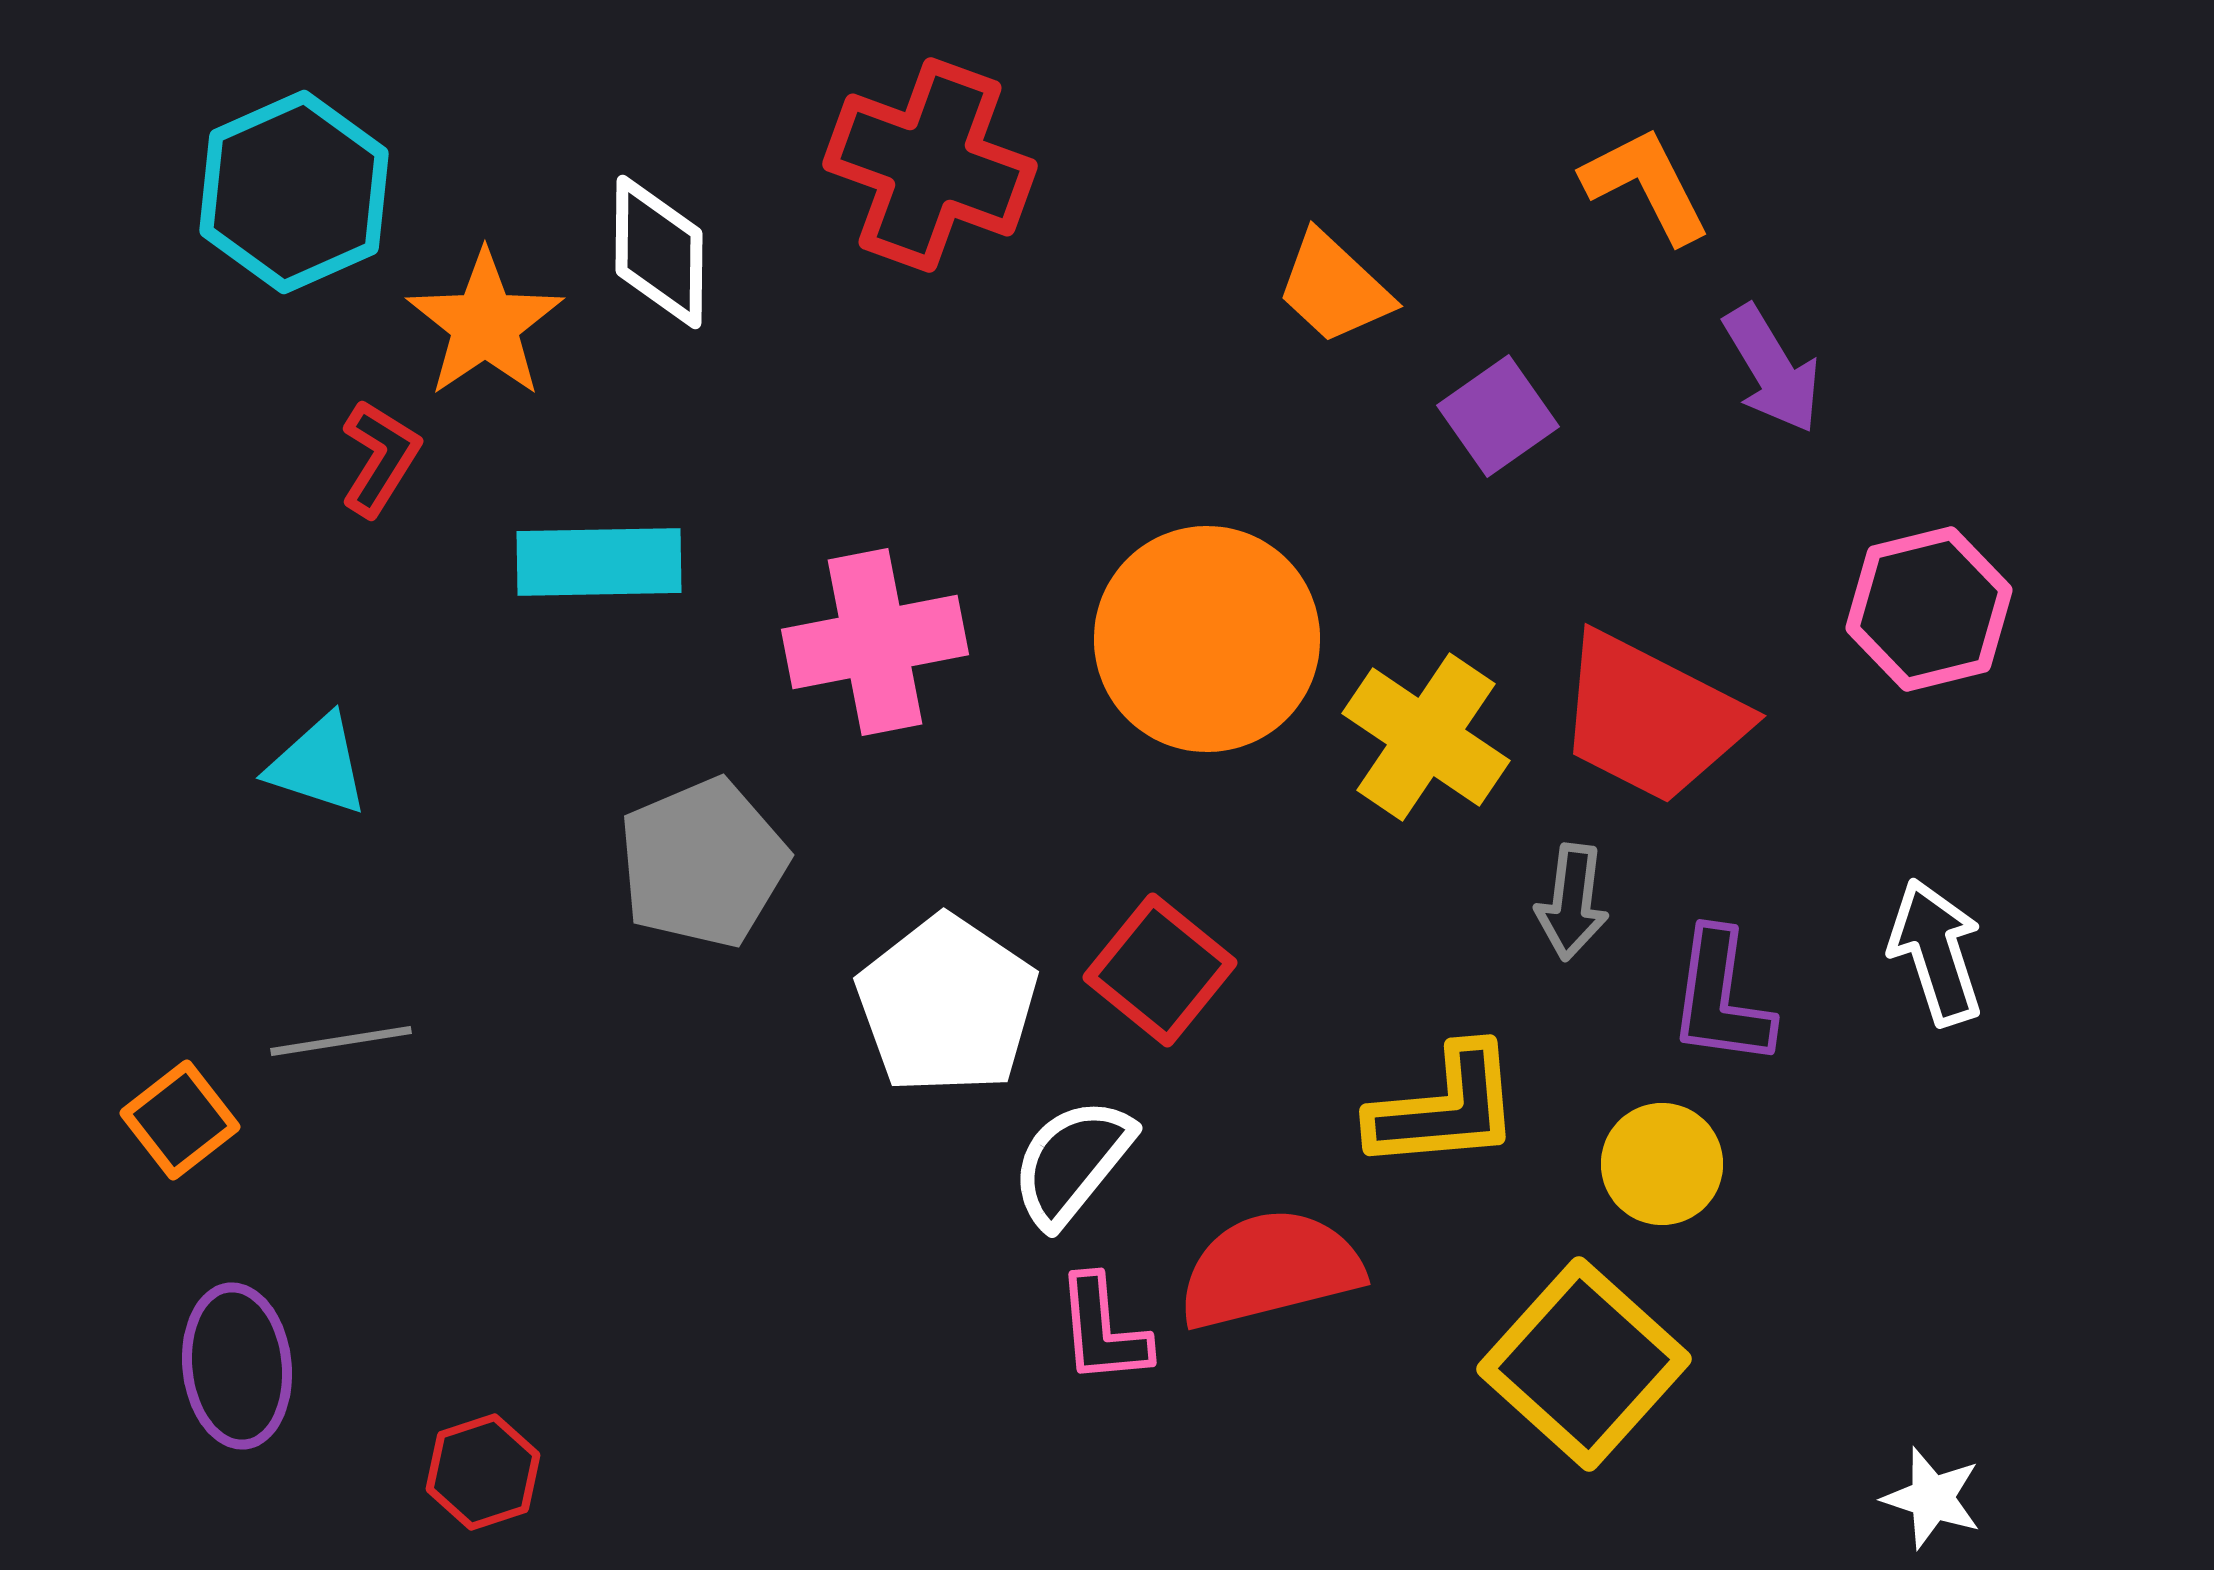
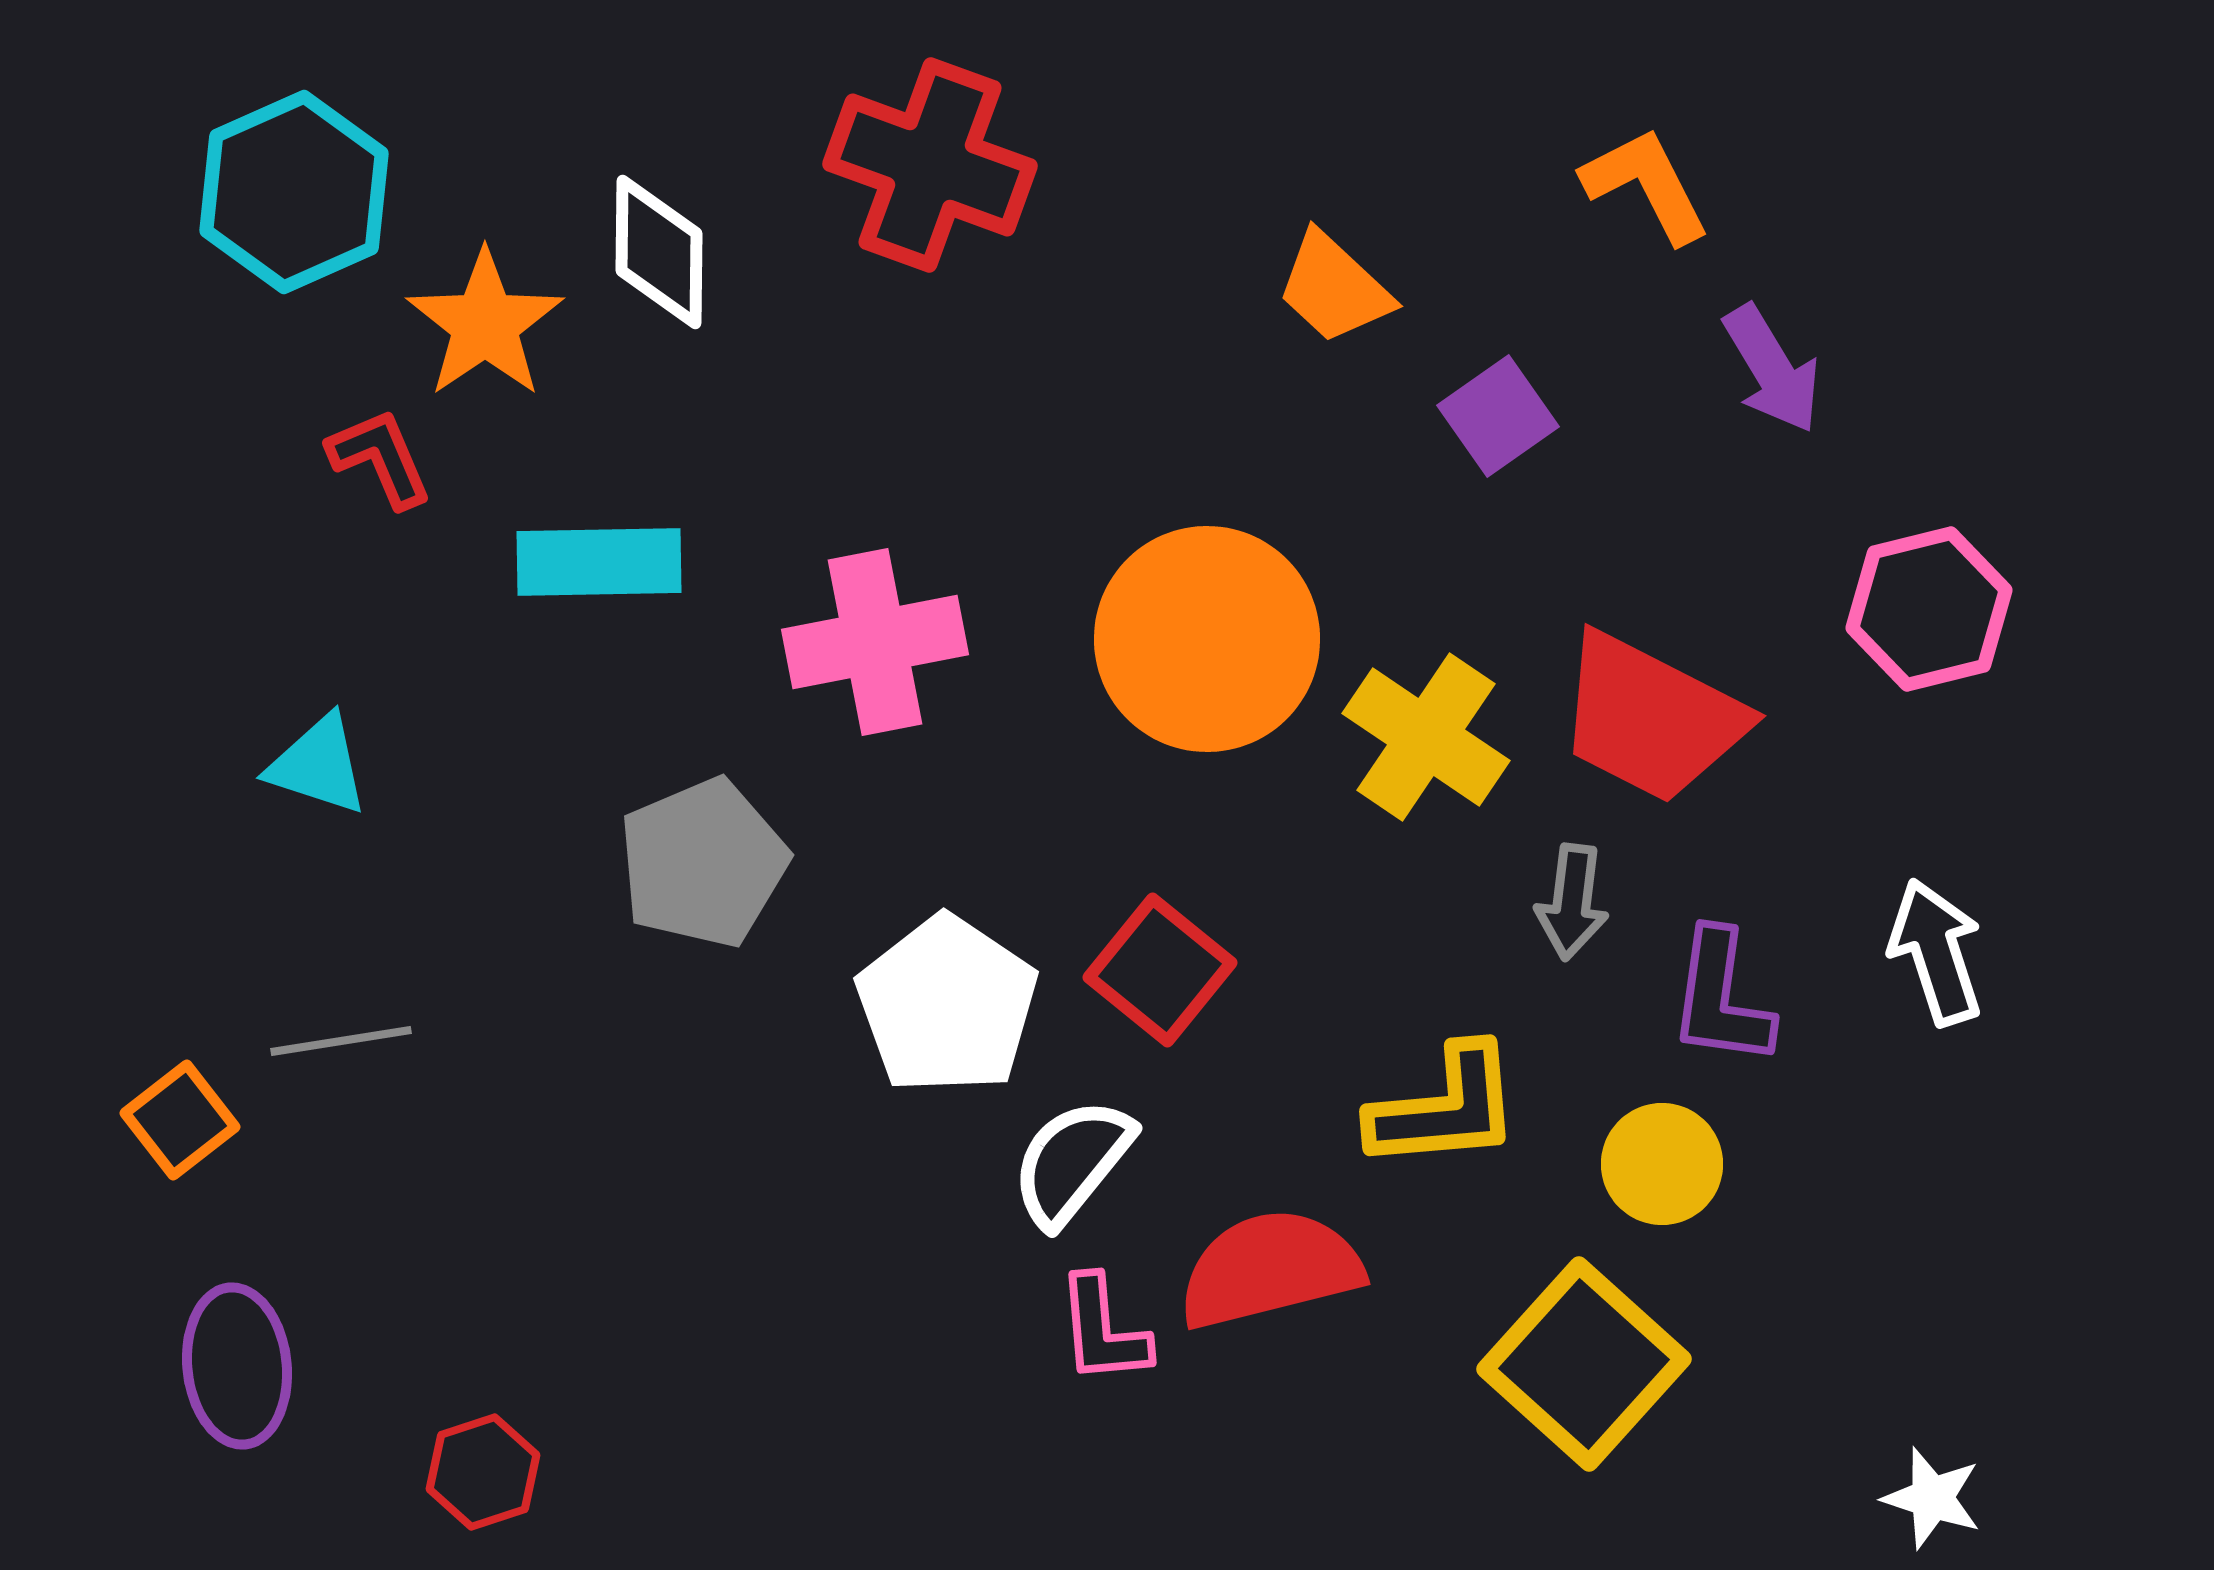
red L-shape: rotated 55 degrees counterclockwise
